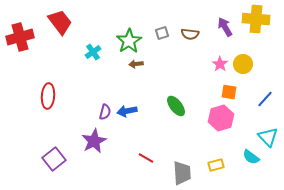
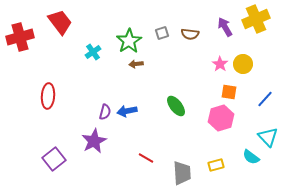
yellow cross: rotated 28 degrees counterclockwise
